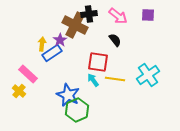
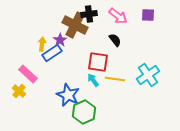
green hexagon: moved 7 px right, 2 px down
